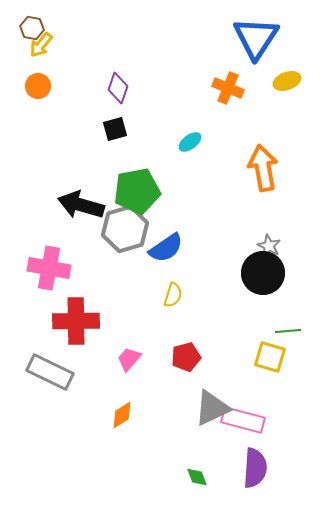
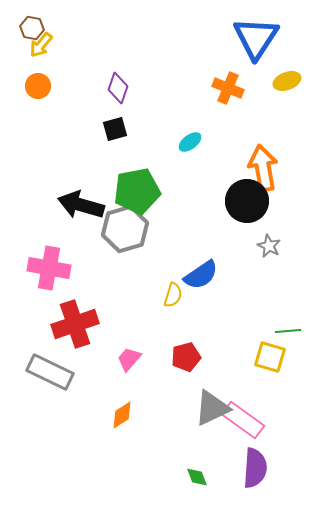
blue semicircle: moved 35 px right, 27 px down
black circle: moved 16 px left, 72 px up
red cross: moved 1 px left, 3 px down; rotated 18 degrees counterclockwise
pink rectangle: rotated 21 degrees clockwise
